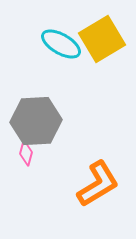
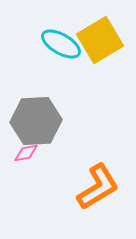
yellow square: moved 2 px left, 1 px down
pink diamond: rotated 65 degrees clockwise
orange L-shape: moved 3 px down
